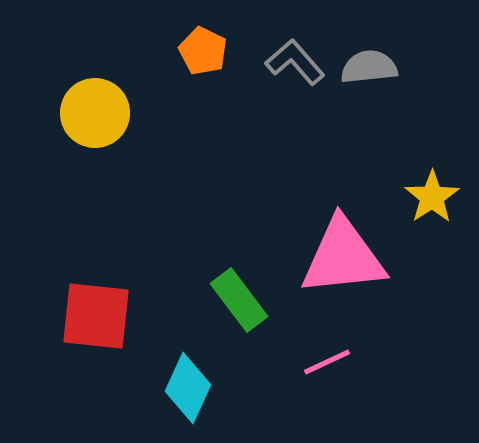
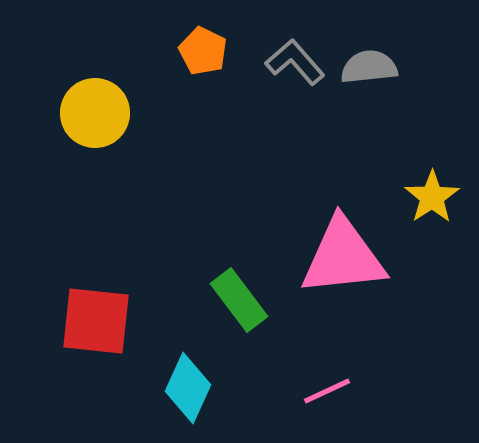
red square: moved 5 px down
pink line: moved 29 px down
